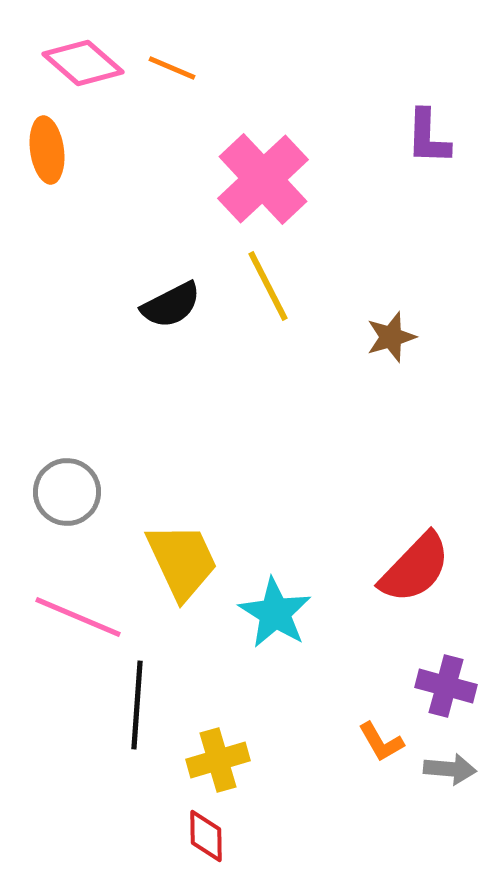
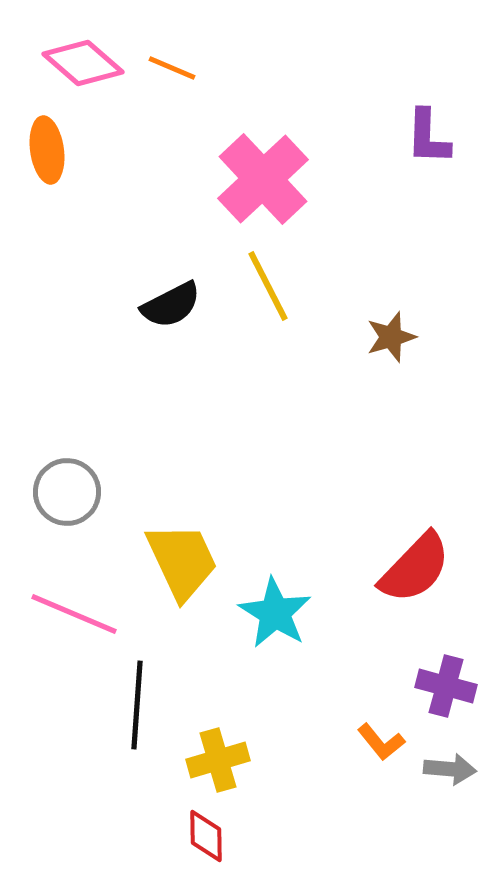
pink line: moved 4 px left, 3 px up
orange L-shape: rotated 9 degrees counterclockwise
